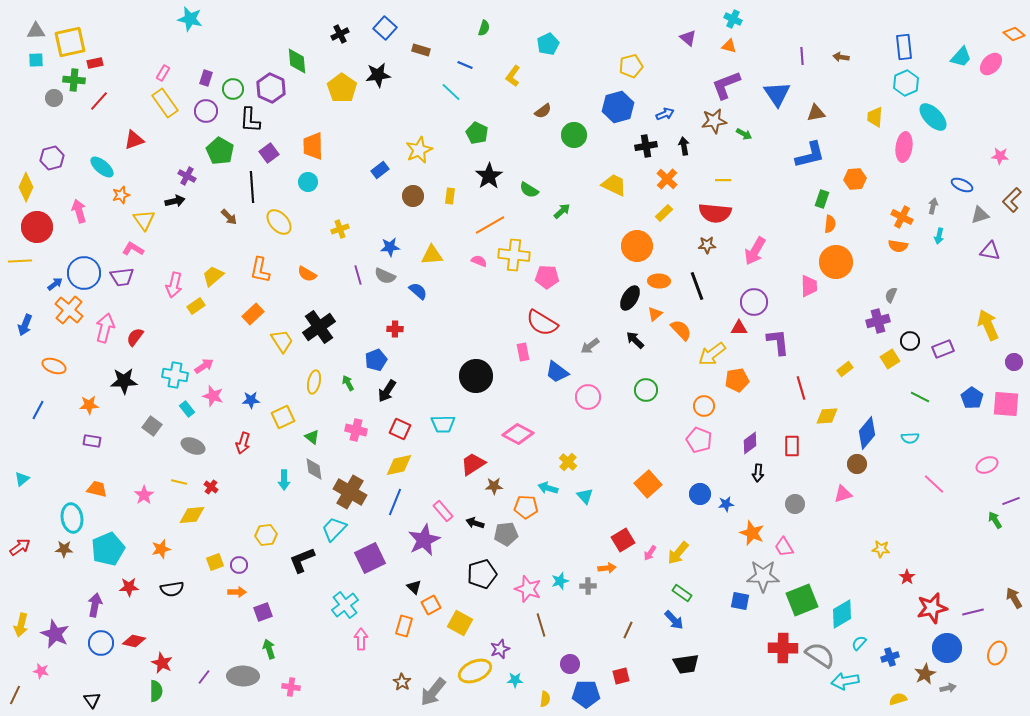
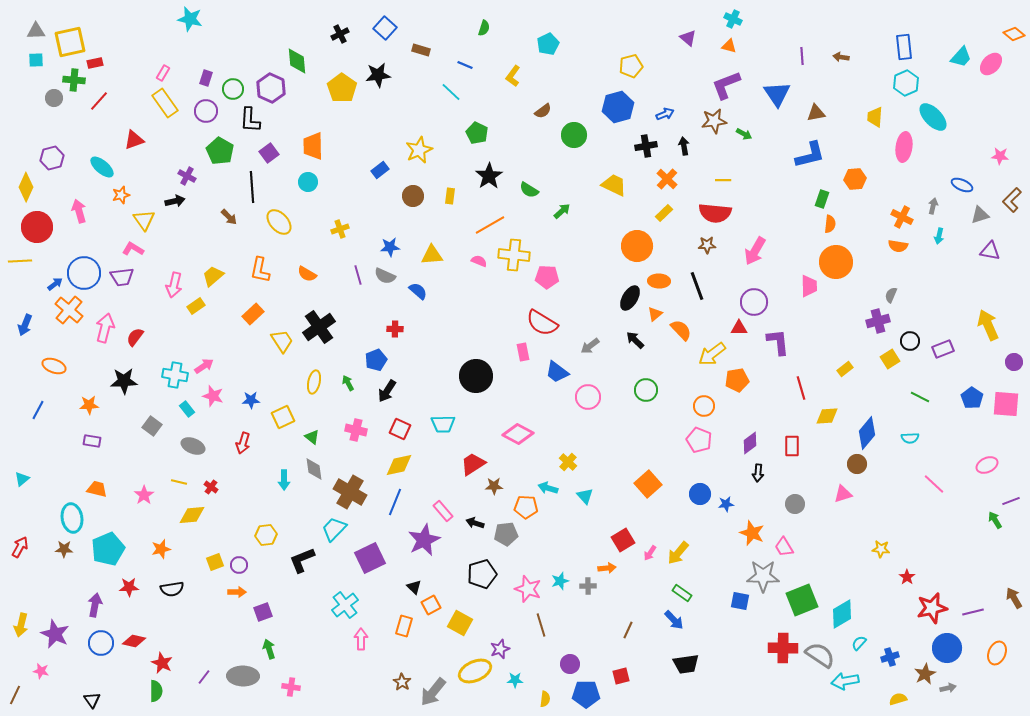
red arrow at (20, 547): rotated 25 degrees counterclockwise
